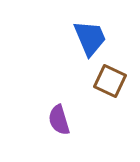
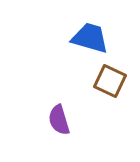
blue trapezoid: rotated 51 degrees counterclockwise
